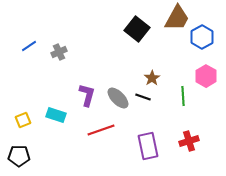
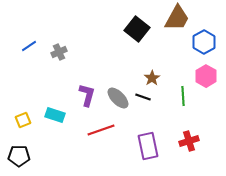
blue hexagon: moved 2 px right, 5 px down
cyan rectangle: moved 1 px left
